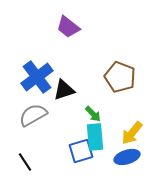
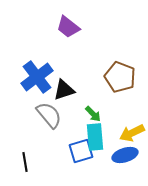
gray semicircle: moved 16 px right; rotated 80 degrees clockwise
yellow arrow: rotated 25 degrees clockwise
blue ellipse: moved 2 px left, 2 px up
black line: rotated 24 degrees clockwise
